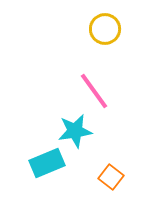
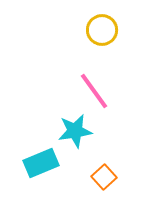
yellow circle: moved 3 px left, 1 px down
cyan rectangle: moved 6 px left
orange square: moved 7 px left; rotated 10 degrees clockwise
